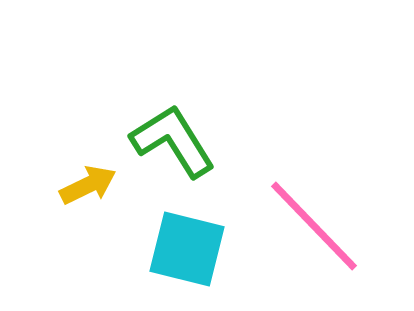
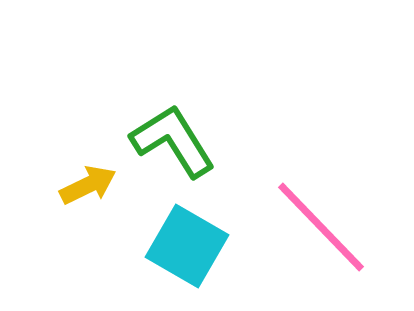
pink line: moved 7 px right, 1 px down
cyan square: moved 3 px up; rotated 16 degrees clockwise
